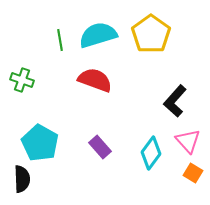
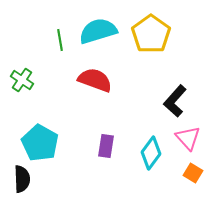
cyan semicircle: moved 4 px up
green cross: rotated 15 degrees clockwise
pink triangle: moved 3 px up
purple rectangle: moved 6 px right, 1 px up; rotated 50 degrees clockwise
